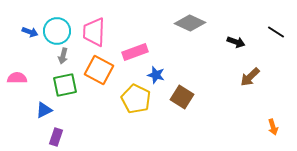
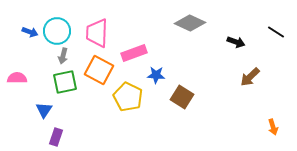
pink trapezoid: moved 3 px right, 1 px down
pink rectangle: moved 1 px left, 1 px down
blue star: rotated 12 degrees counterclockwise
green square: moved 3 px up
yellow pentagon: moved 8 px left, 2 px up
blue triangle: rotated 30 degrees counterclockwise
